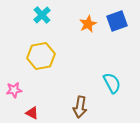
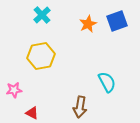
cyan semicircle: moved 5 px left, 1 px up
